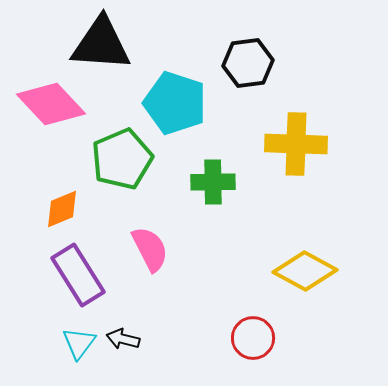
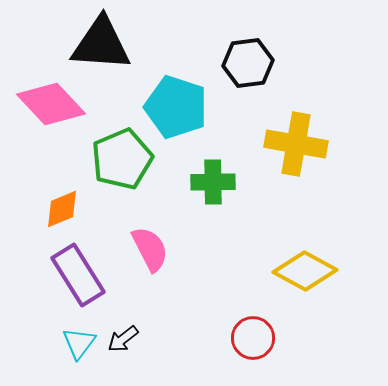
cyan pentagon: moved 1 px right, 4 px down
yellow cross: rotated 8 degrees clockwise
black arrow: rotated 52 degrees counterclockwise
